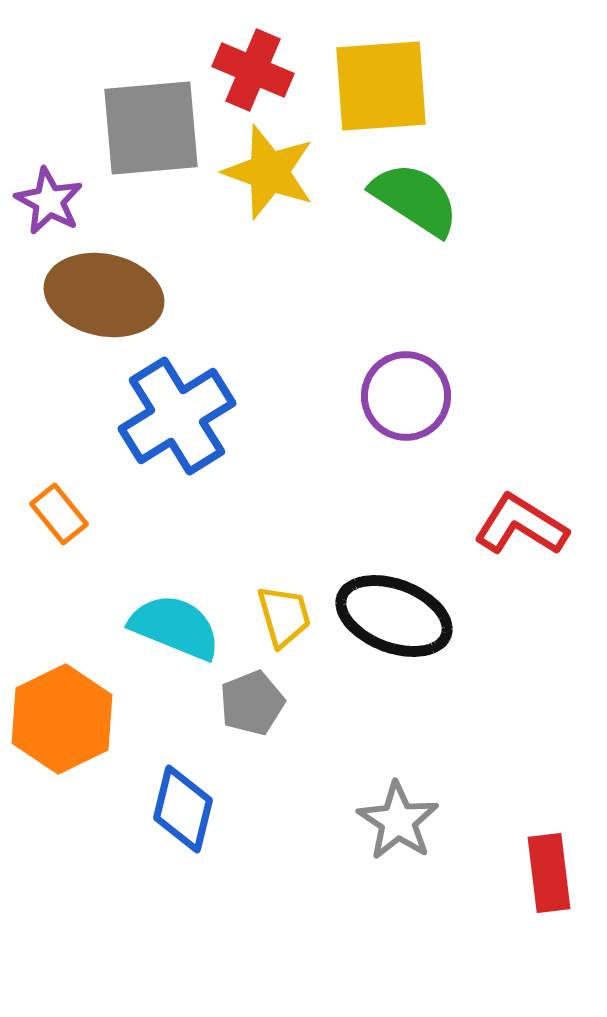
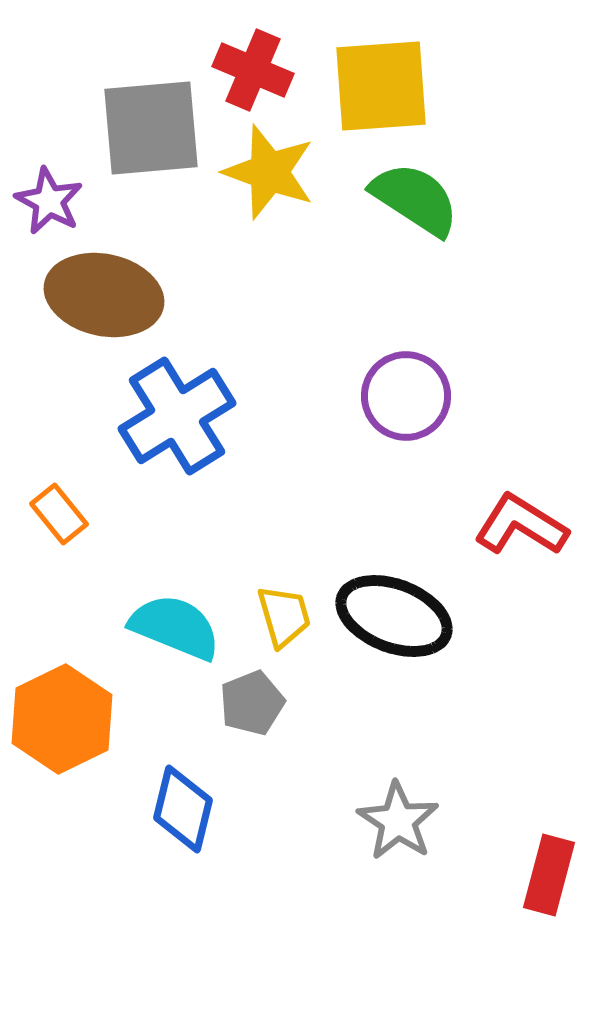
red rectangle: moved 2 px down; rotated 22 degrees clockwise
